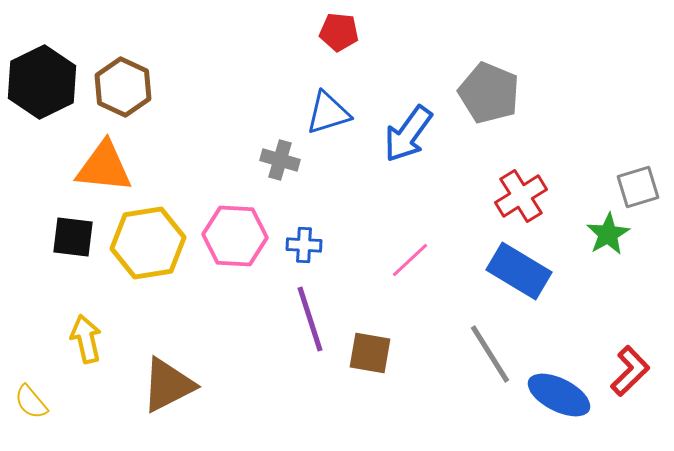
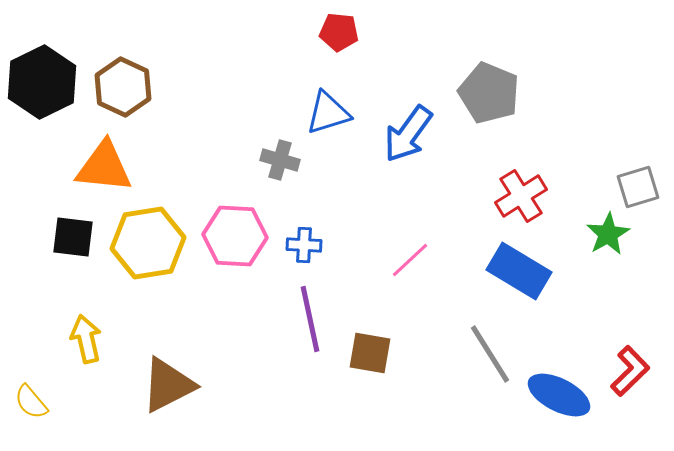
purple line: rotated 6 degrees clockwise
